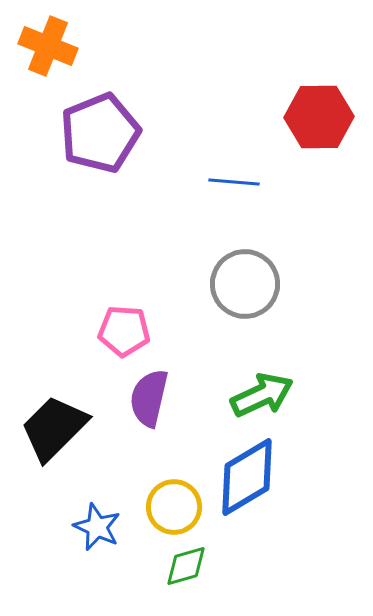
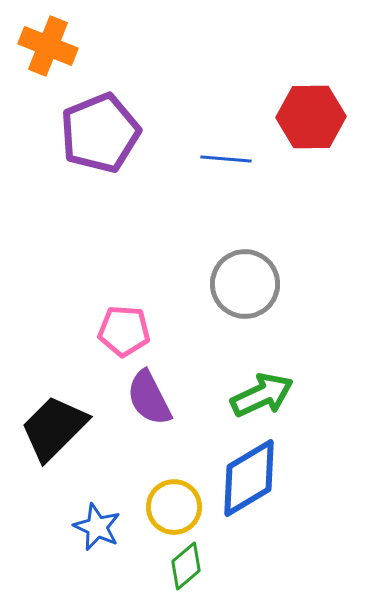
red hexagon: moved 8 px left
blue line: moved 8 px left, 23 px up
purple semicircle: rotated 40 degrees counterclockwise
blue diamond: moved 2 px right, 1 px down
green diamond: rotated 24 degrees counterclockwise
